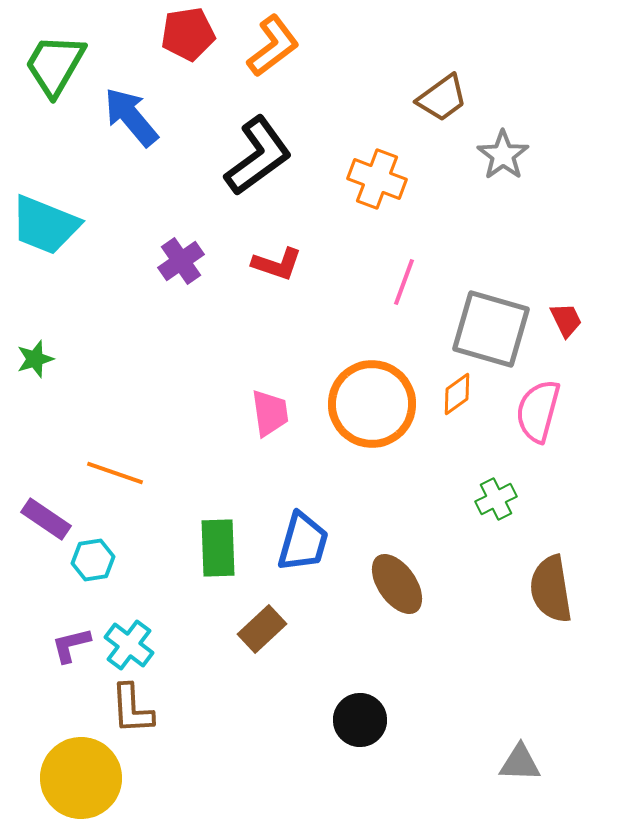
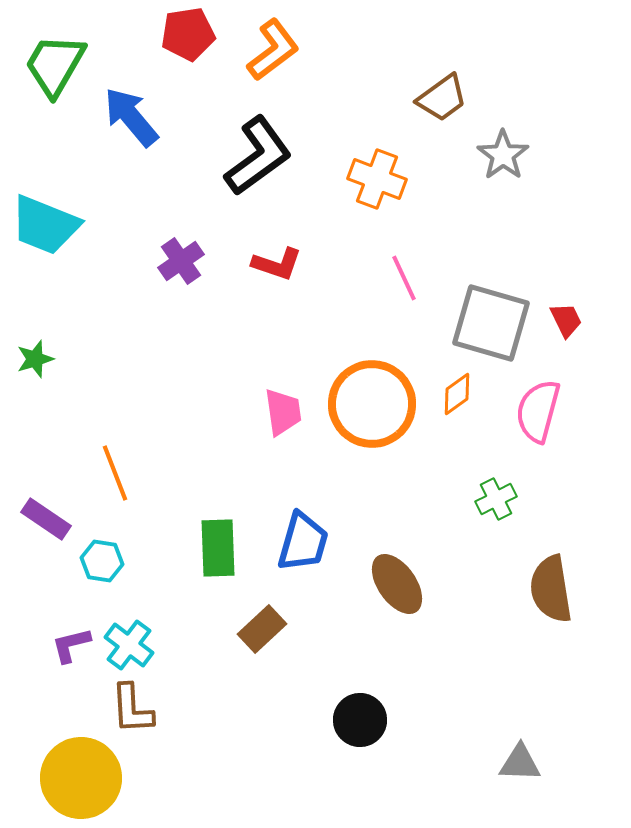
orange L-shape: moved 4 px down
pink line: moved 4 px up; rotated 45 degrees counterclockwise
gray square: moved 6 px up
pink trapezoid: moved 13 px right, 1 px up
orange line: rotated 50 degrees clockwise
cyan hexagon: moved 9 px right, 1 px down; rotated 18 degrees clockwise
